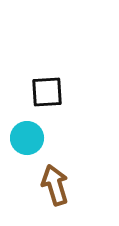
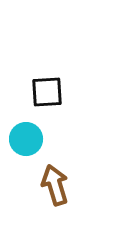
cyan circle: moved 1 px left, 1 px down
